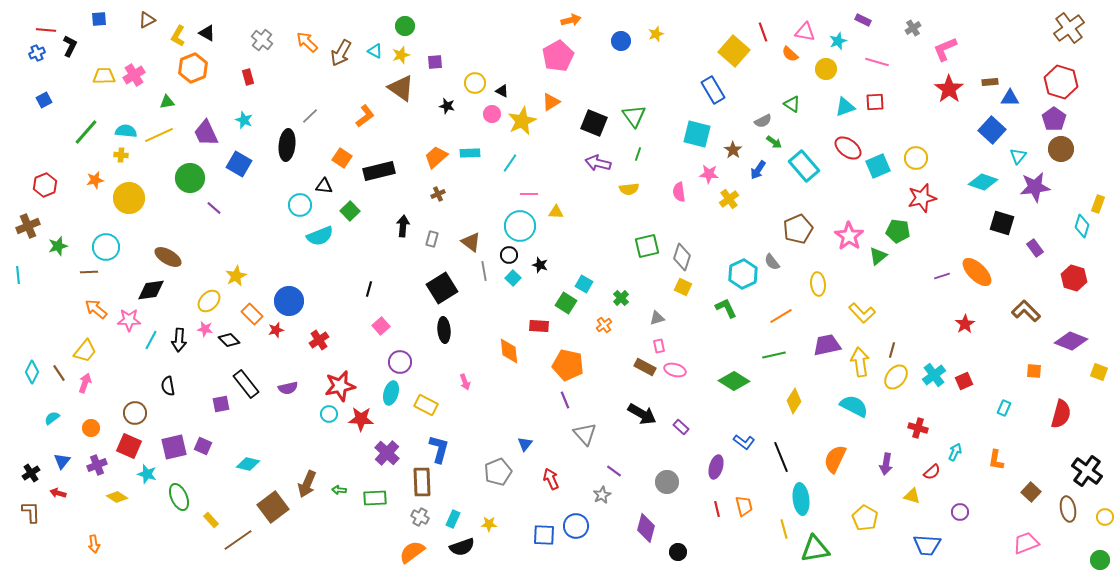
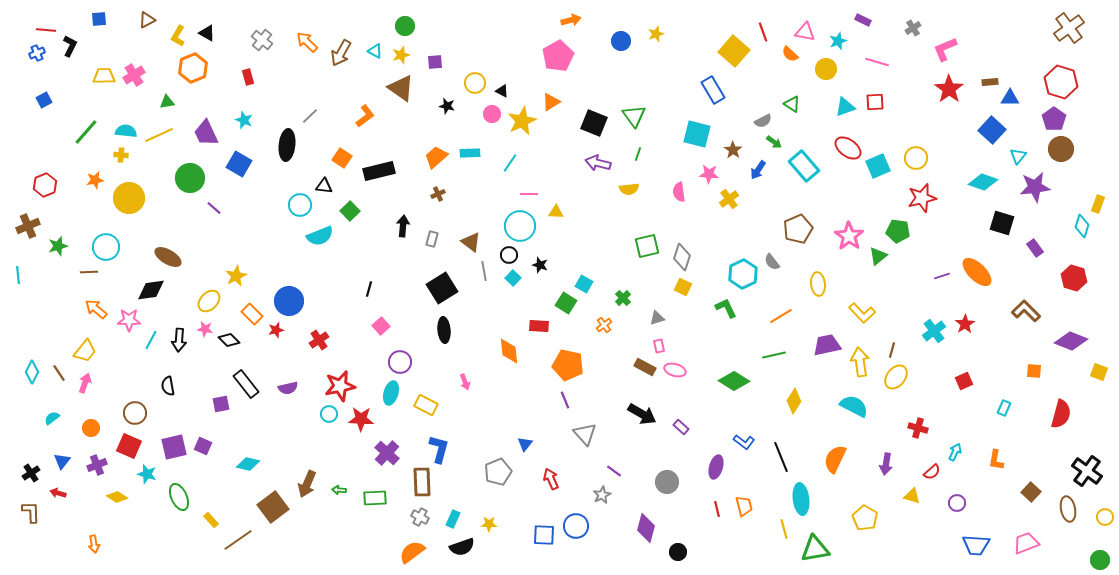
green cross at (621, 298): moved 2 px right
cyan cross at (934, 375): moved 44 px up
purple circle at (960, 512): moved 3 px left, 9 px up
blue trapezoid at (927, 545): moved 49 px right
